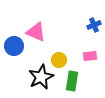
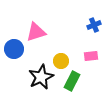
pink triangle: rotated 40 degrees counterclockwise
blue circle: moved 3 px down
pink rectangle: moved 1 px right
yellow circle: moved 2 px right, 1 px down
green rectangle: rotated 18 degrees clockwise
